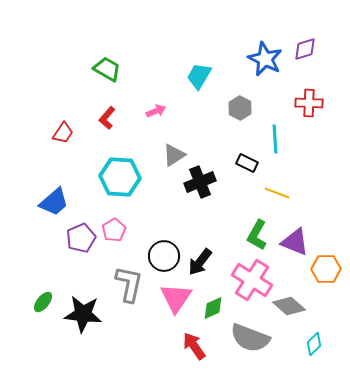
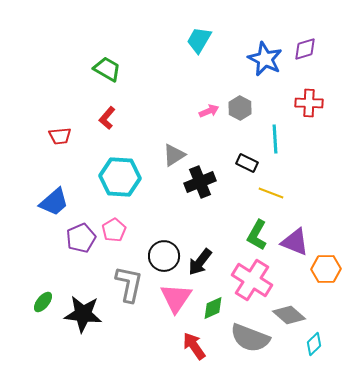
cyan trapezoid: moved 36 px up
pink arrow: moved 53 px right
red trapezoid: moved 3 px left, 3 px down; rotated 50 degrees clockwise
yellow line: moved 6 px left
gray diamond: moved 9 px down
